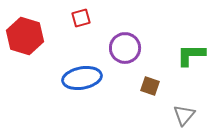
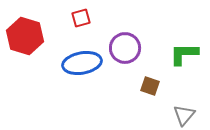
green L-shape: moved 7 px left, 1 px up
blue ellipse: moved 15 px up
